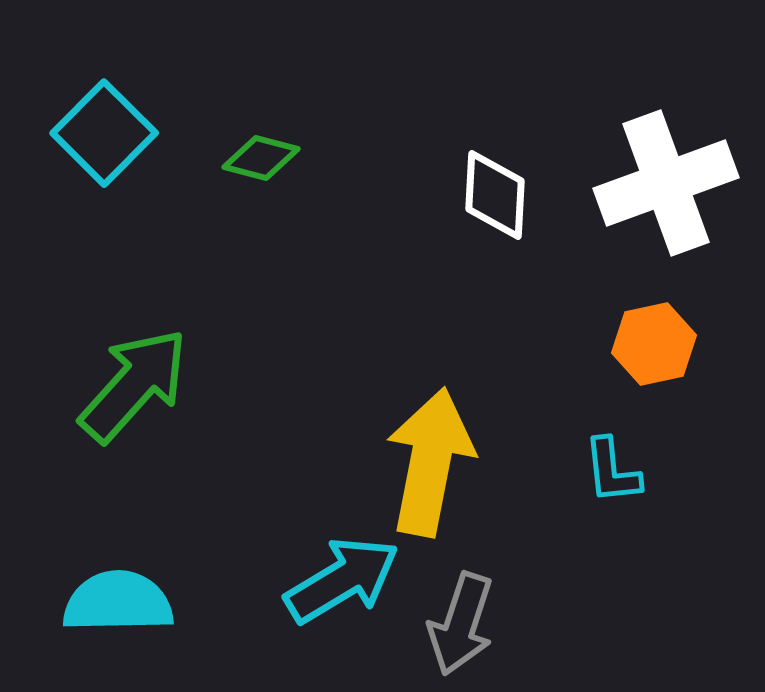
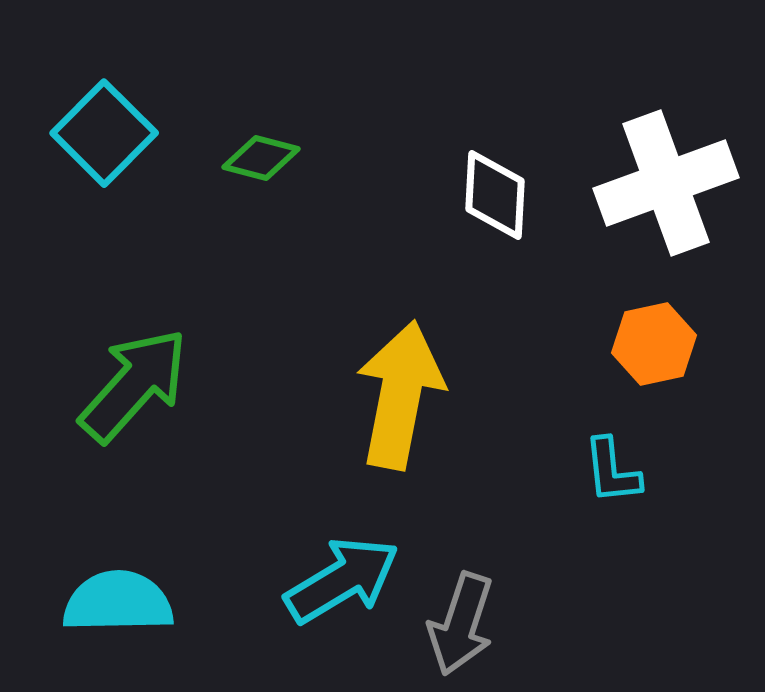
yellow arrow: moved 30 px left, 67 px up
